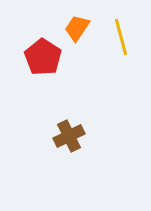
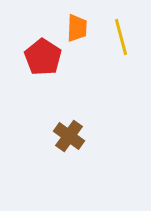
orange trapezoid: rotated 148 degrees clockwise
brown cross: rotated 28 degrees counterclockwise
